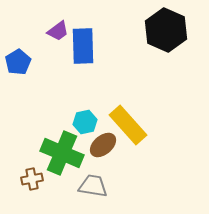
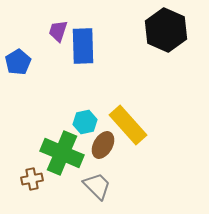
purple trapezoid: rotated 145 degrees clockwise
brown ellipse: rotated 20 degrees counterclockwise
gray trapezoid: moved 4 px right; rotated 36 degrees clockwise
